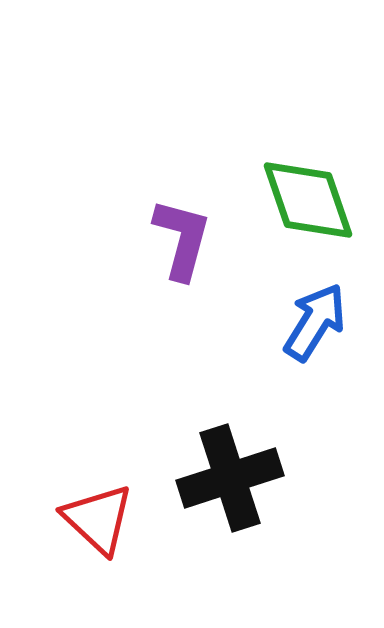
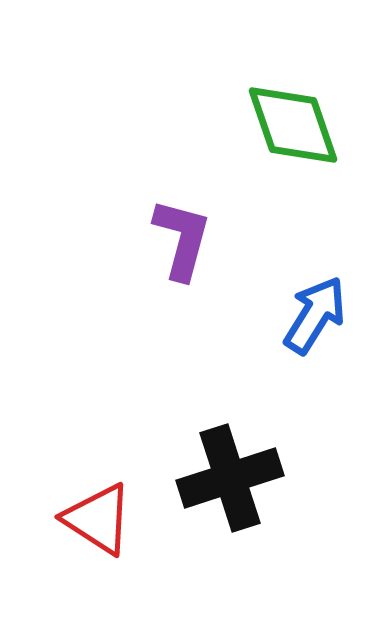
green diamond: moved 15 px left, 75 px up
blue arrow: moved 7 px up
red triangle: rotated 10 degrees counterclockwise
